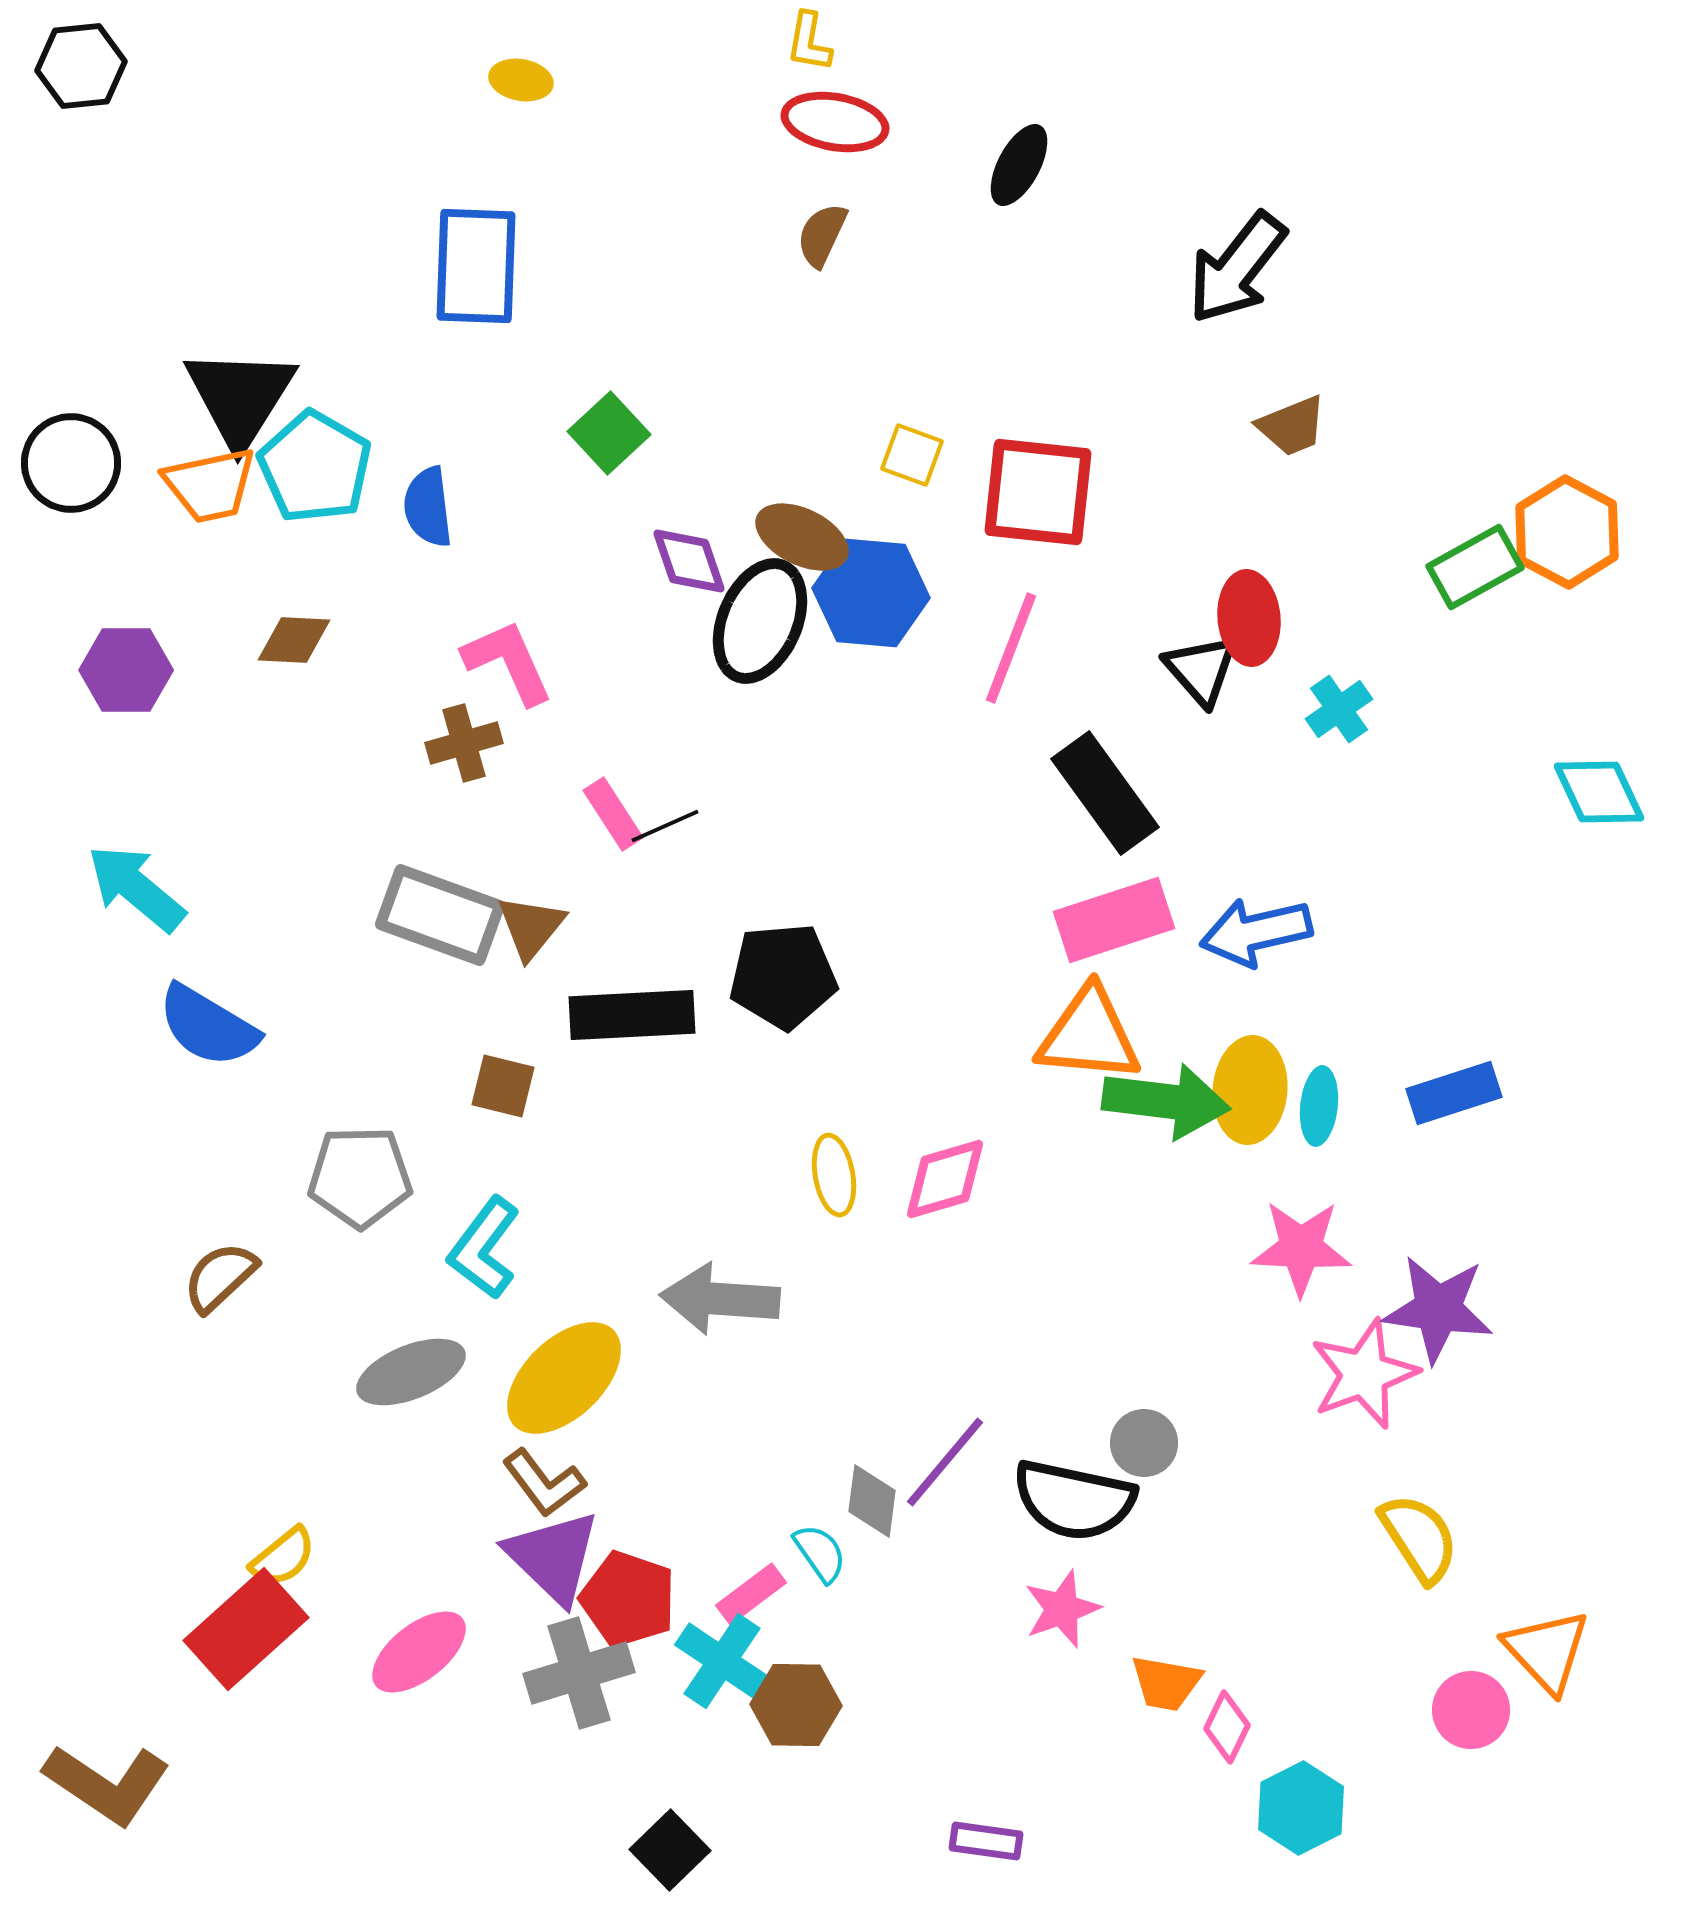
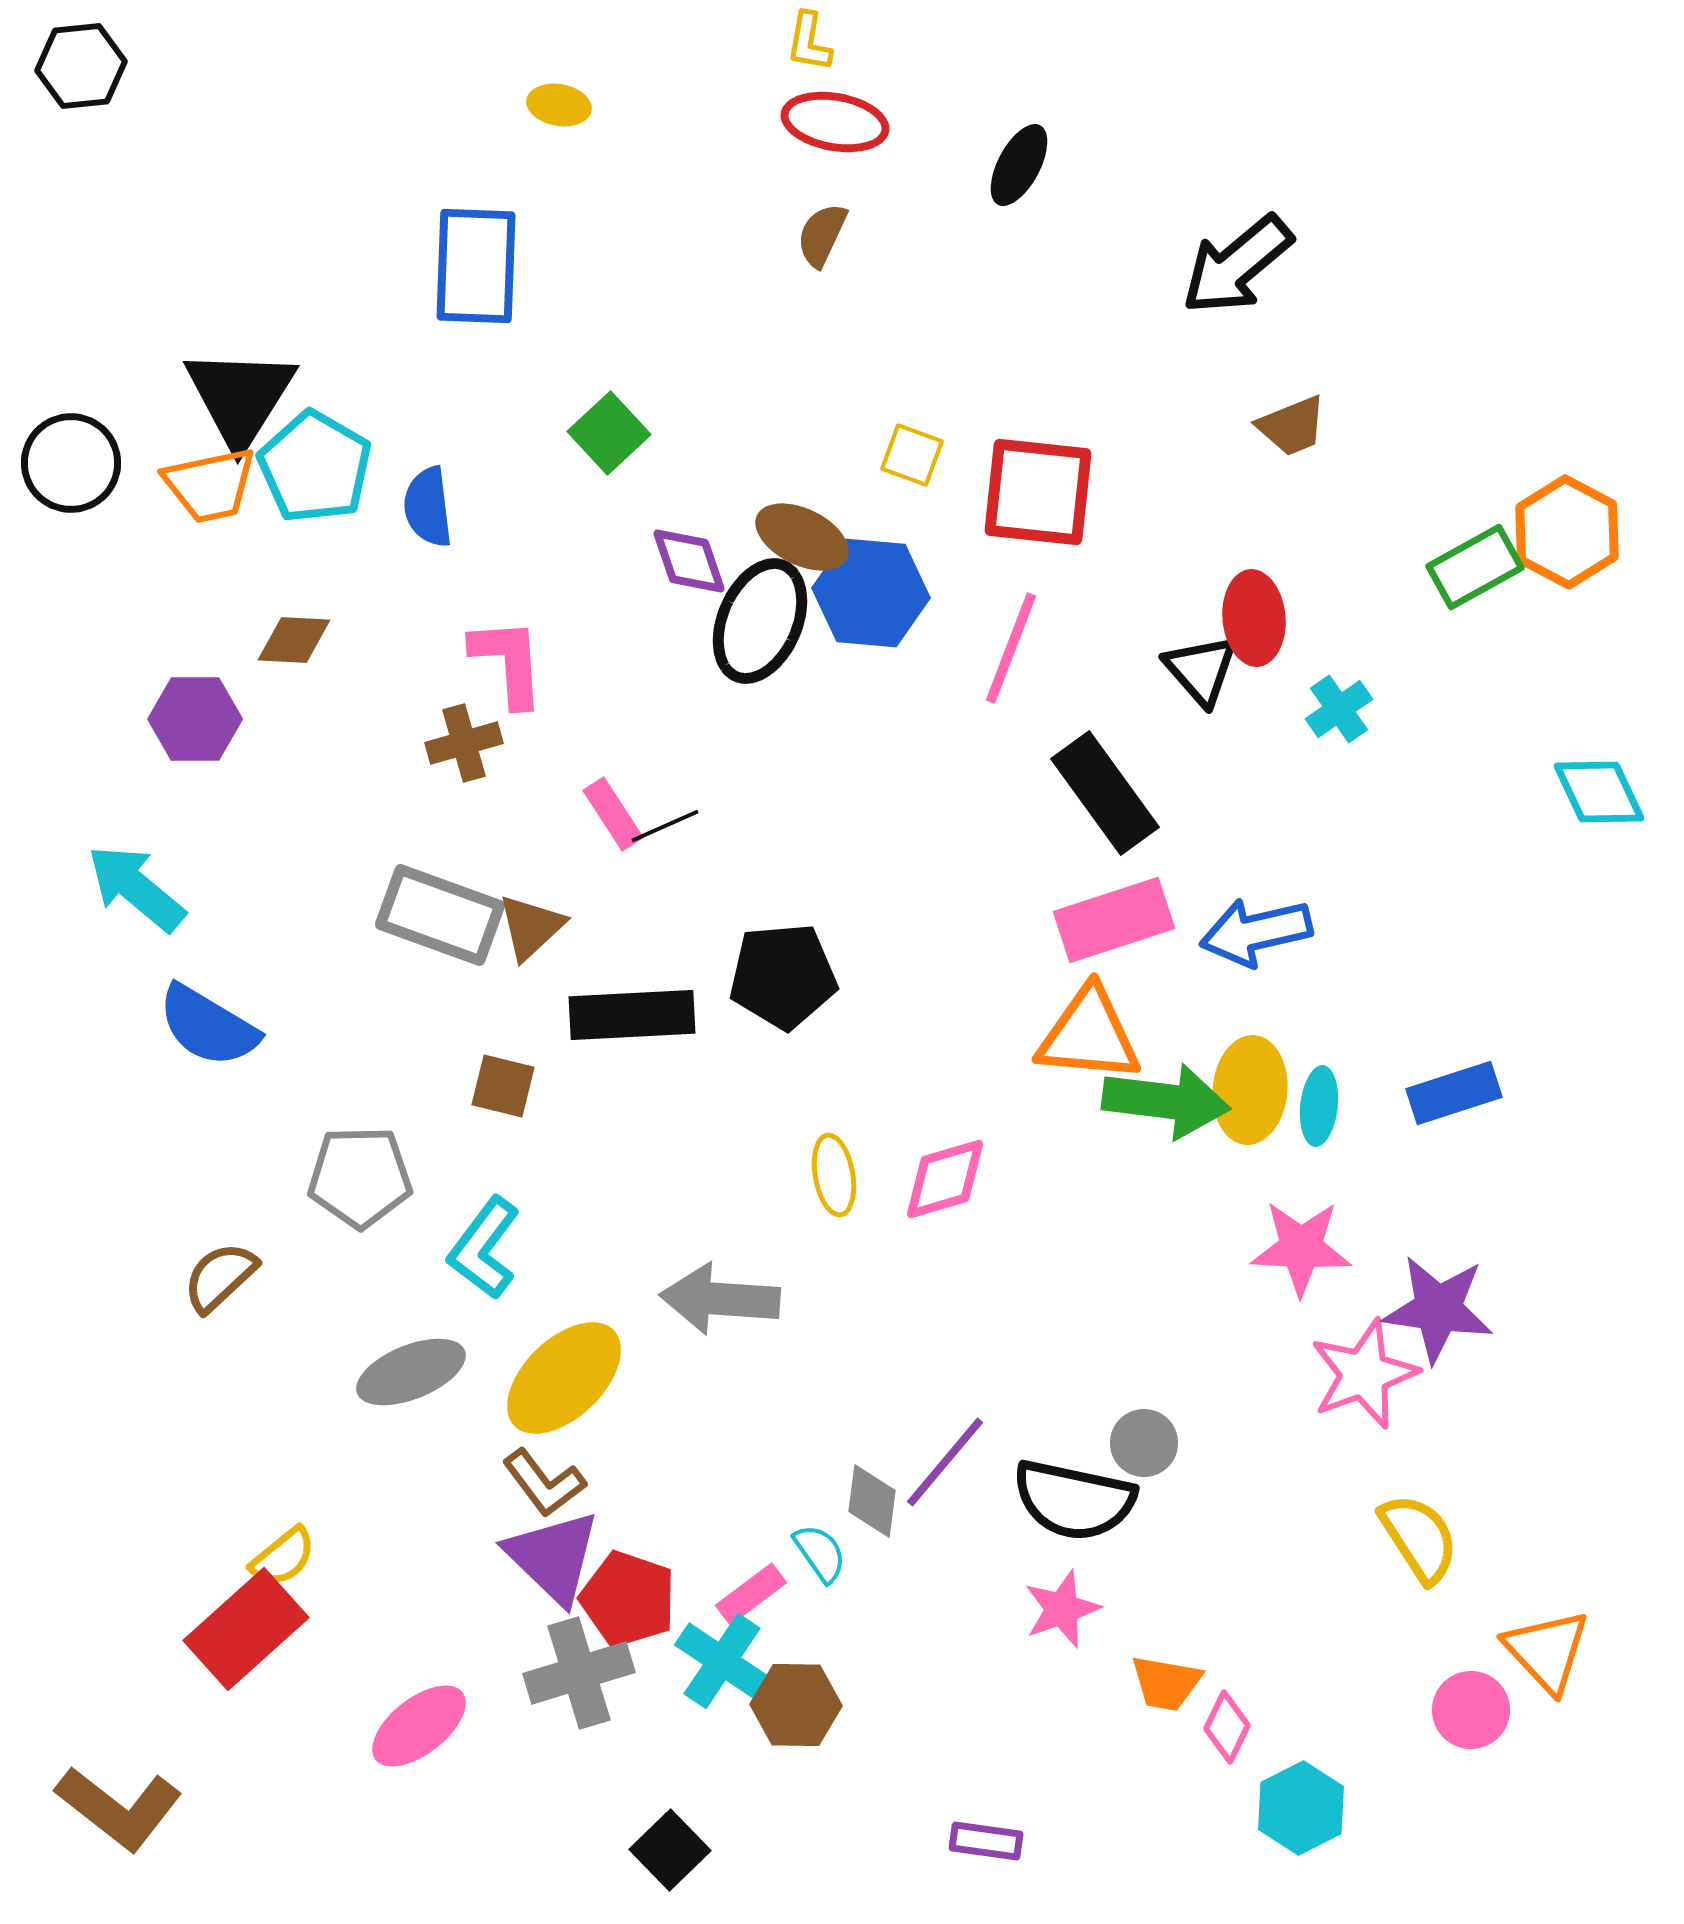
yellow ellipse at (521, 80): moved 38 px right, 25 px down
black arrow at (1237, 268): moved 3 px up; rotated 12 degrees clockwise
red ellipse at (1249, 618): moved 5 px right
pink L-shape at (508, 662): rotated 20 degrees clockwise
purple hexagon at (126, 670): moved 69 px right, 49 px down
brown triangle at (531, 927): rotated 8 degrees clockwise
pink ellipse at (419, 1652): moved 74 px down
brown L-shape at (107, 1784): moved 12 px right, 24 px down; rotated 4 degrees clockwise
